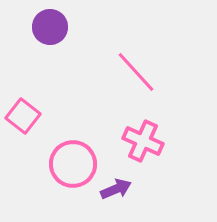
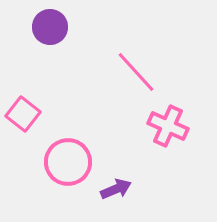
pink square: moved 2 px up
pink cross: moved 25 px right, 15 px up
pink circle: moved 5 px left, 2 px up
